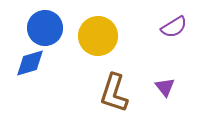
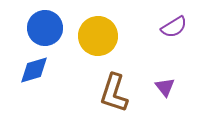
blue diamond: moved 4 px right, 7 px down
